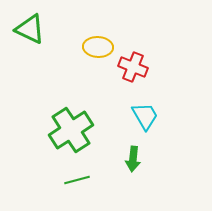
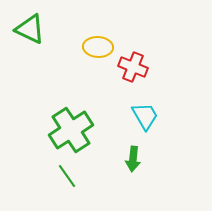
green line: moved 10 px left, 4 px up; rotated 70 degrees clockwise
